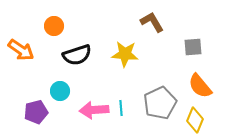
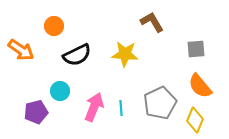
gray square: moved 3 px right, 2 px down
black semicircle: rotated 8 degrees counterclockwise
pink arrow: moved 3 px up; rotated 116 degrees clockwise
